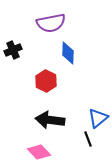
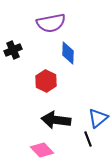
black arrow: moved 6 px right
pink diamond: moved 3 px right, 2 px up
